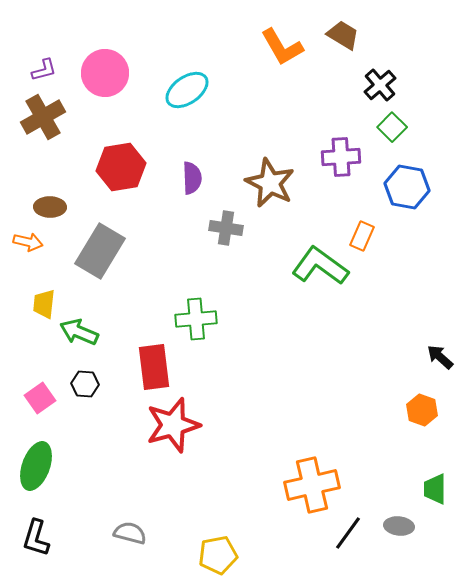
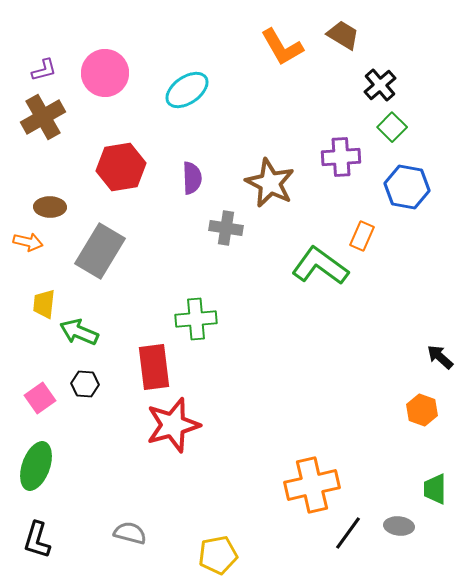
black L-shape: moved 1 px right, 2 px down
